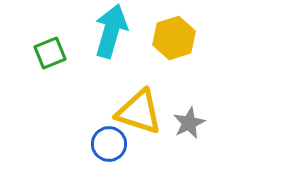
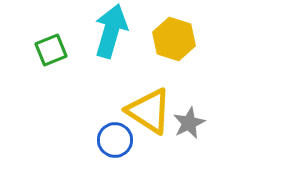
yellow hexagon: moved 1 px down; rotated 24 degrees counterclockwise
green square: moved 1 px right, 3 px up
yellow triangle: moved 10 px right, 1 px up; rotated 15 degrees clockwise
blue circle: moved 6 px right, 4 px up
